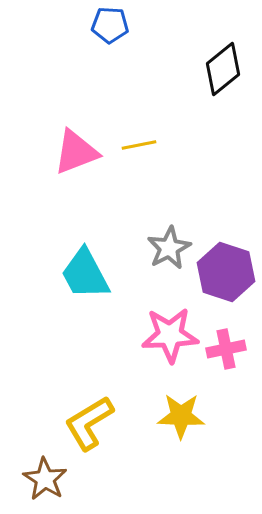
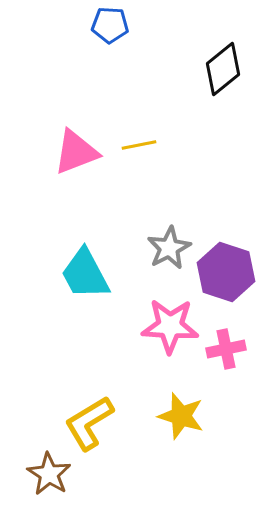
pink star: moved 9 px up; rotated 6 degrees clockwise
yellow star: rotated 15 degrees clockwise
brown star: moved 4 px right, 5 px up
